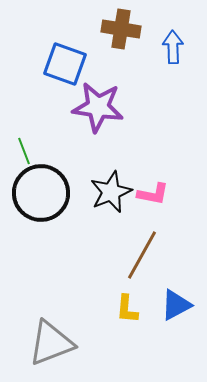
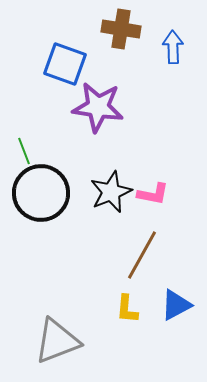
gray triangle: moved 6 px right, 2 px up
